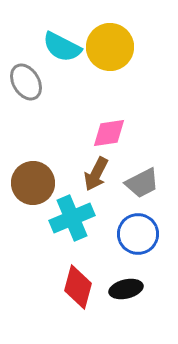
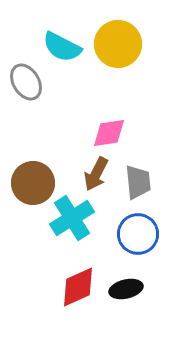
yellow circle: moved 8 px right, 3 px up
gray trapezoid: moved 4 px left, 1 px up; rotated 69 degrees counterclockwise
cyan cross: rotated 9 degrees counterclockwise
red diamond: rotated 51 degrees clockwise
